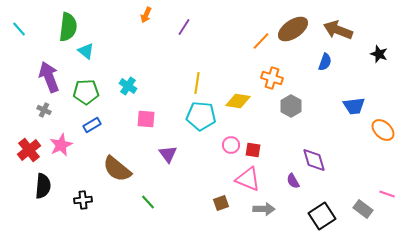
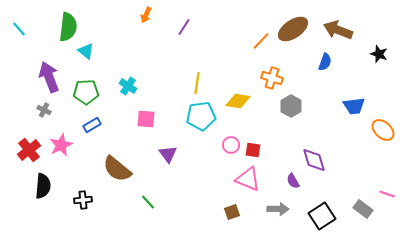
cyan pentagon: rotated 12 degrees counterclockwise
brown square: moved 11 px right, 9 px down
gray arrow: moved 14 px right
